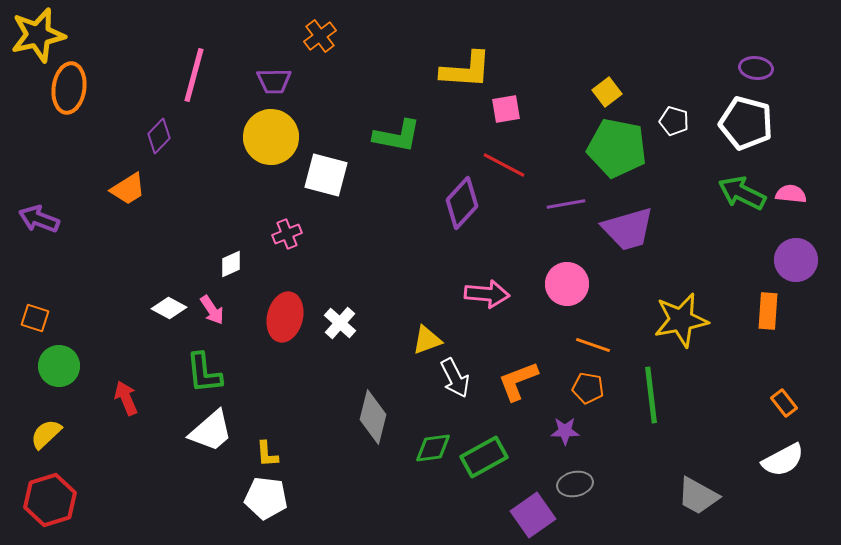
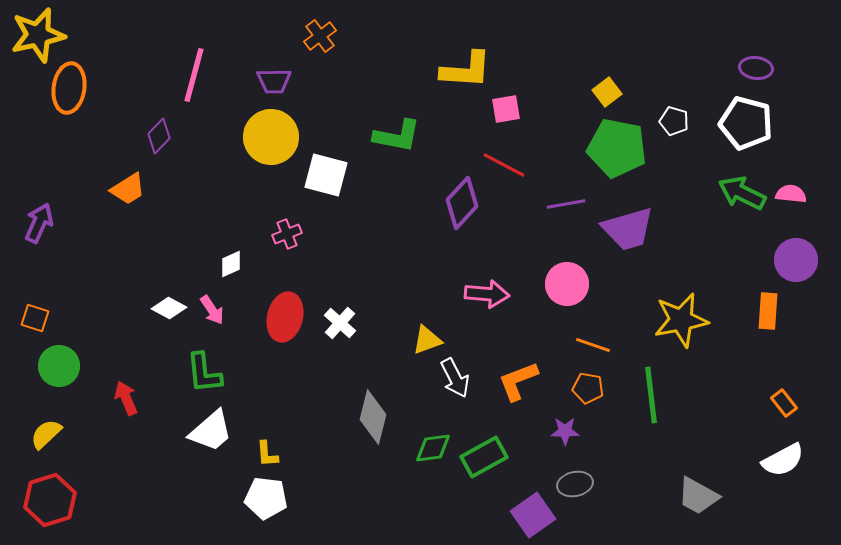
purple arrow at (39, 219): moved 4 px down; rotated 93 degrees clockwise
